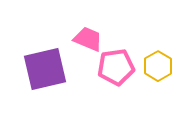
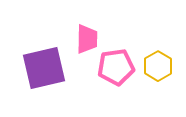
pink trapezoid: moved 1 px left; rotated 68 degrees clockwise
purple square: moved 1 px left, 1 px up
